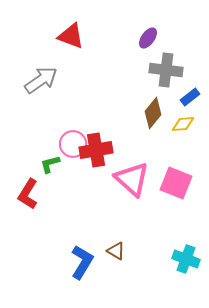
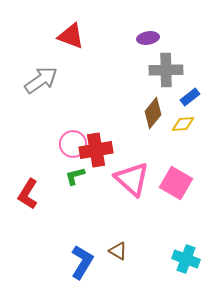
purple ellipse: rotated 45 degrees clockwise
gray cross: rotated 8 degrees counterclockwise
green L-shape: moved 25 px right, 12 px down
pink square: rotated 8 degrees clockwise
brown triangle: moved 2 px right
